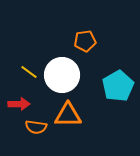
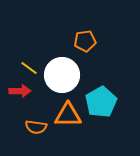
yellow line: moved 4 px up
cyan pentagon: moved 17 px left, 16 px down
red arrow: moved 1 px right, 13 px up
